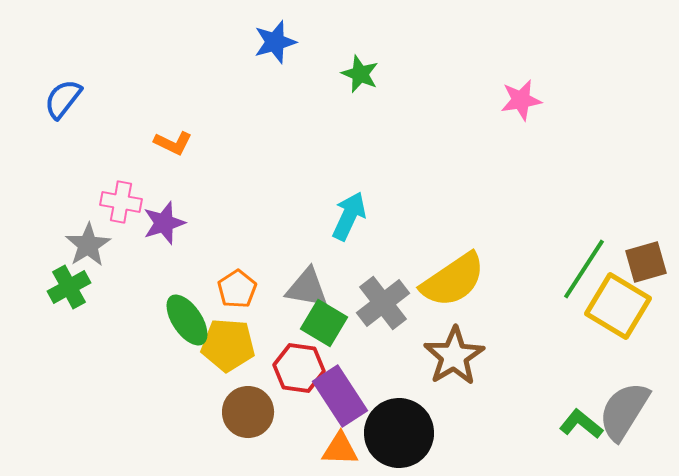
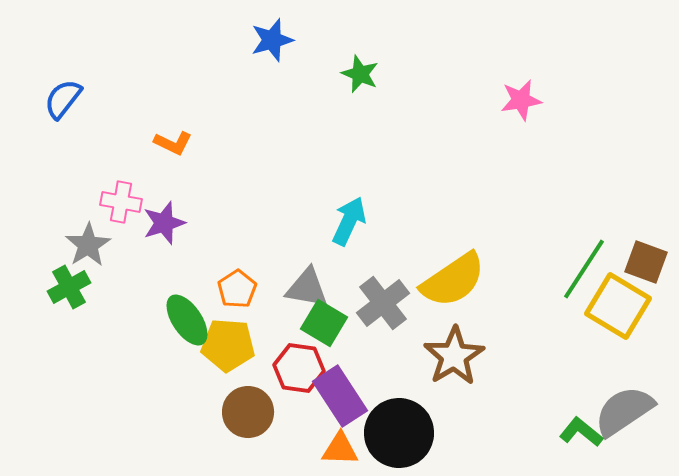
blue star: moved 3 px left, 2 px up
cyan arrow: moved 5 px down
brown square: rotated 36 degrees clockwise
gray semicircle: rotated 24 degrees clockwise
green L-shape: moved 8 px down
